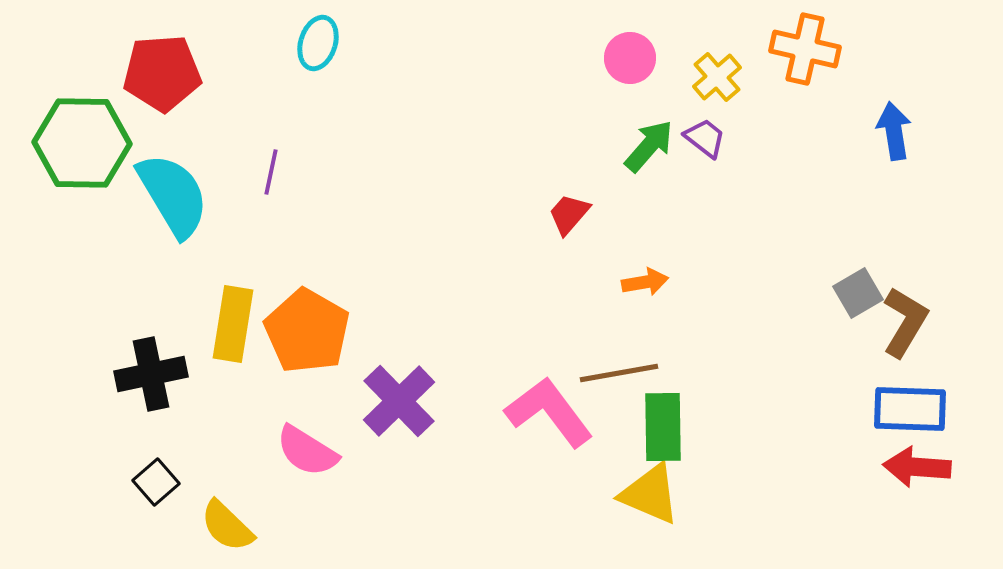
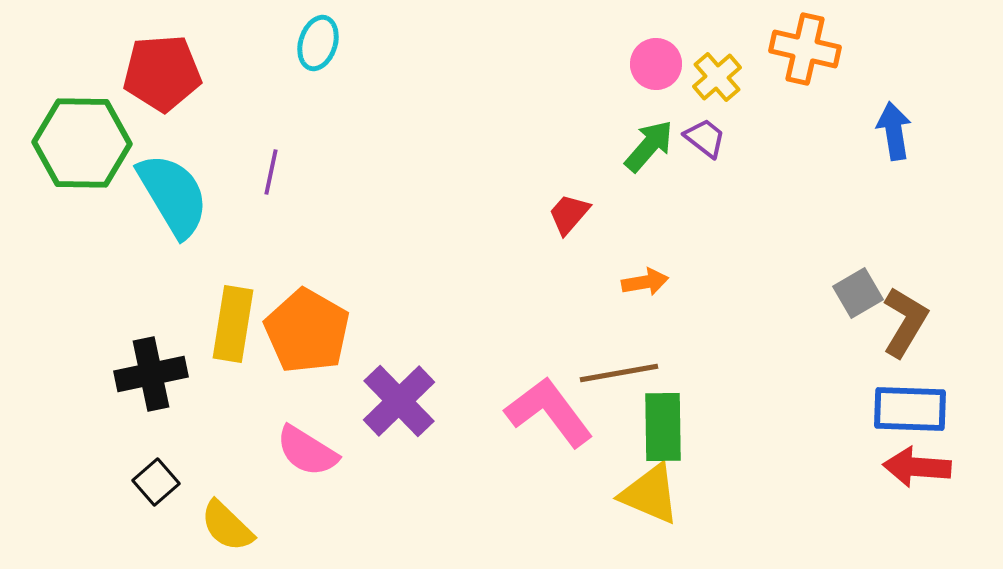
pink circle: moved 26 px right, 6 px down
